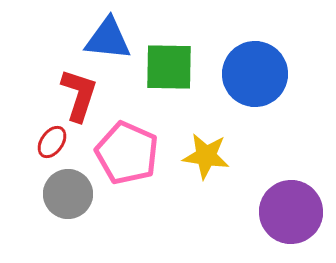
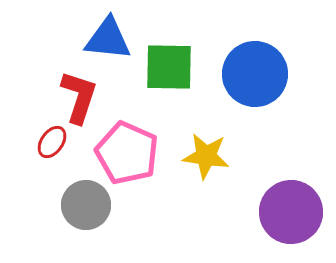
red L-shape: moved 2 px down
gray circle: moved 18 px right, 11 px down
